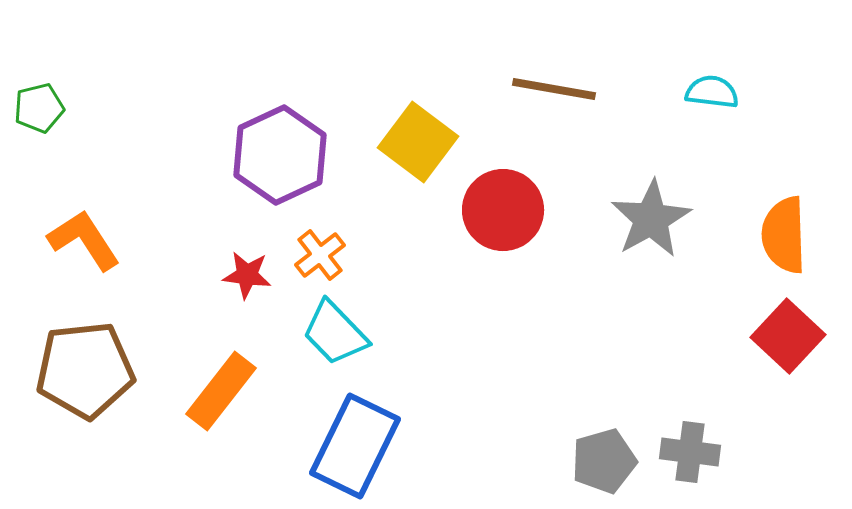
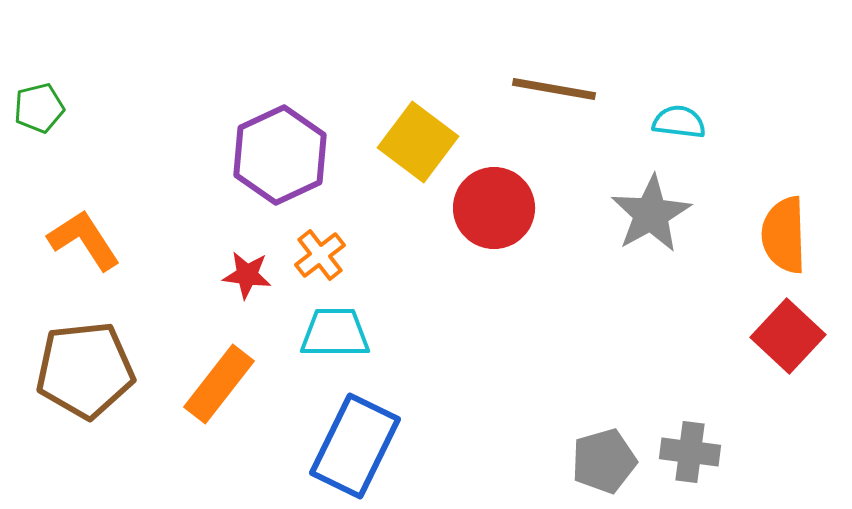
cyan semicircle: moved 33 px left, 30 px down
red circle: moved 9 px left, 2 px up
gray star: moved 5 px up
cyan trapezoid: rotated 134 degrees clockwise
orange rectangle: moved 2 px left, 7 px up
